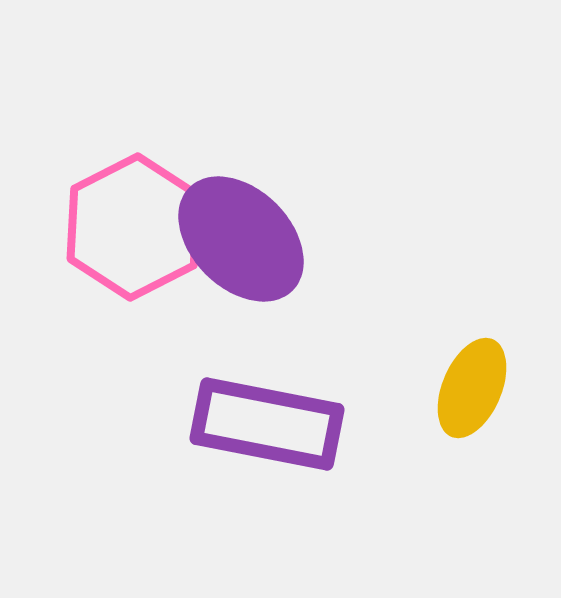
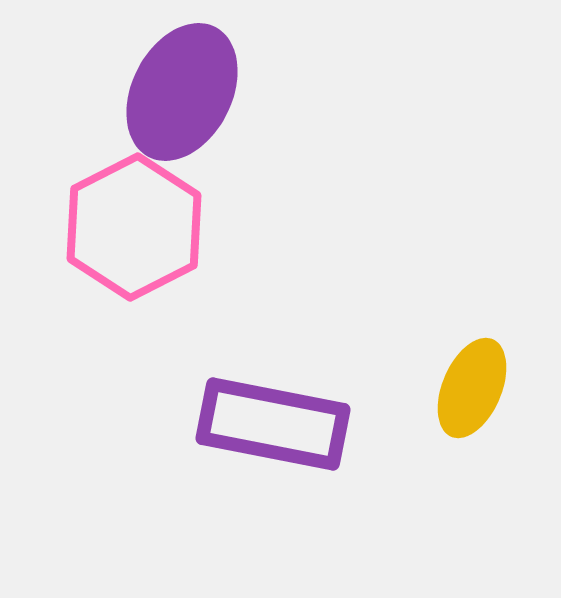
purple ellipse: moved 59 px left, 147 px up; rotated 72 degrees clockwise
purple rectangle: moved 6 px right
